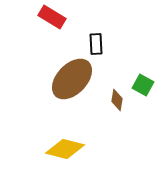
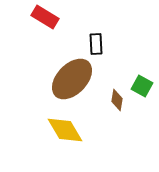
red rectangle: moved 7 px left
green square: moved 1 px left, 1 px down
yellow diamond: moved 19 px up; rotated 45 degrees clockwise
